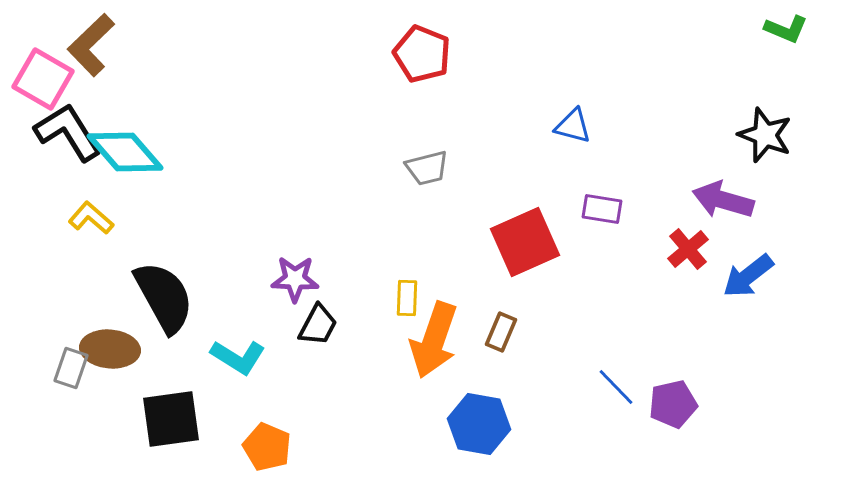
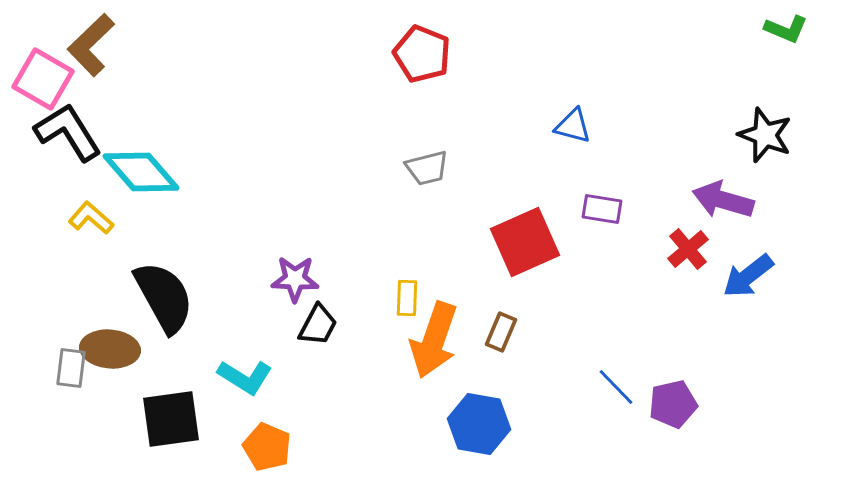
cyan diamond: moved 16 px right, 20 px down
cyan L-shape: moved 7 px right, 20 px down
gray rectangle: rotated 12 degrees counterclockwise
